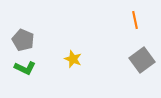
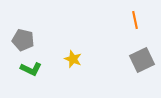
gray pentagon: rotated 10 degrees counterclockwise
gray square: rotated 10 degrees clockwise
green L-shape: moved 6 px right, 1 px down
